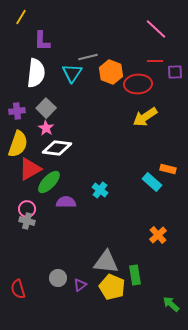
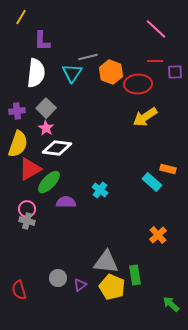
red semicircle: moved 1 px right, 1 px down
